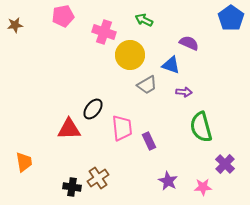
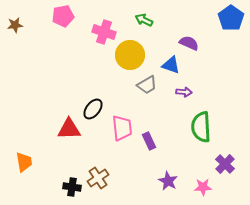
green semicircle: rotated 12 degrees clockwise
